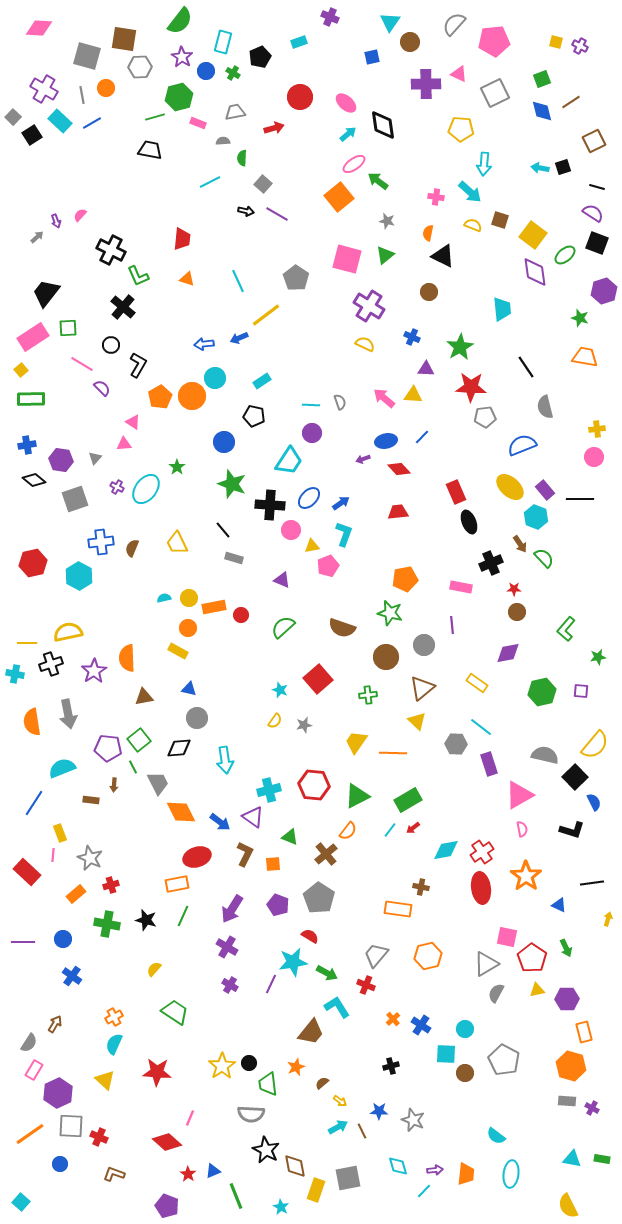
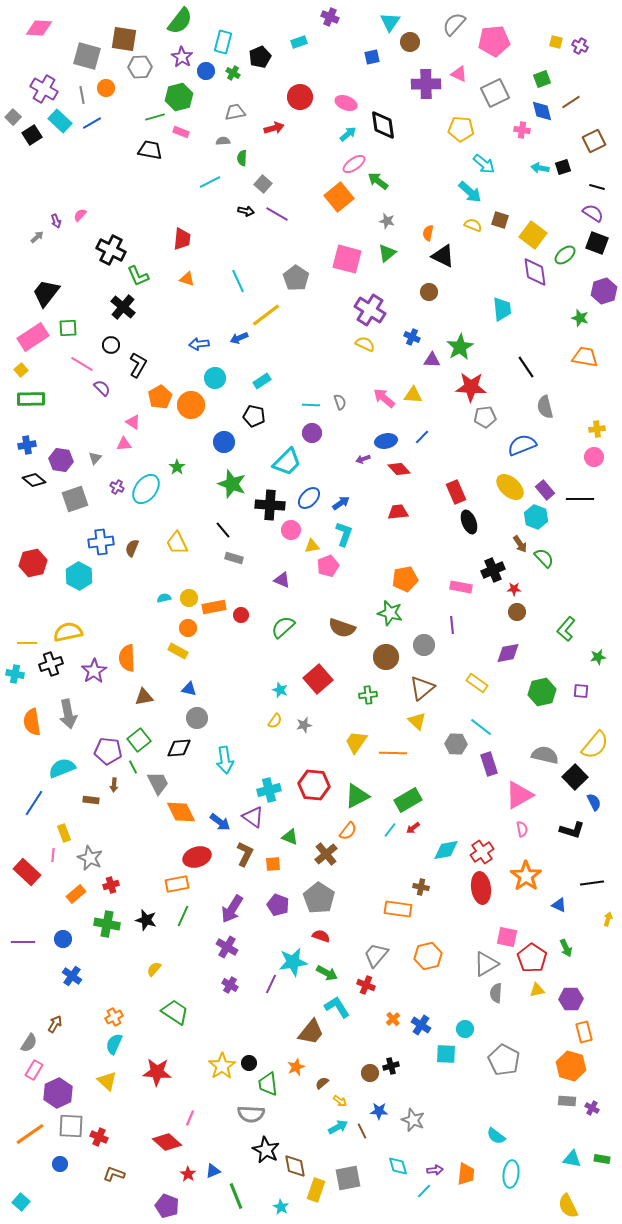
pink ellipse at (346, 103): rotated 20 degrees counterclockwise
pink rectangle at (198, 123): moved 17 px left, 9 px down
cyan arrow at (484, 164): rotated 55 degrees counterclockwise
pink cross at (436, 197): moved 86 px right, 67 px up
green triangle at (385, 255): moved 2 px right, 2 px up
purple cross at (369, 306): moved 1 px right, 4 px down
blue arrow at (204, 344): moved 5 px left
purple triangle at (426, 369): moved 6 px right, 9 px up
orange circle at (192, 396): moved 1 px left, 9 px down
cyan trapezoid at (289, 461): moved 2 px left, 1 px down; rotated 12 degrees clockwise
black cross at (491, 563): moved 2 px right, 7 px down
purple pentagon at (108, 748): moved 3 px down
yellow rectangle at (60, 833): moved 4 px right
red semicircle at (310, 936): moved 11 px right; rotated 12 degrees counterclockwise
gray semicircle at (496, 993): rotated 24 degrees counterclockwise
purple hexagon at (567, 999): moved 4 px right
brown circle at (465, 1073): moved 95 px left
yellow triangle at (105, 1080): moved 2 px right, 1 px down
